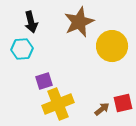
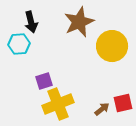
cyan hexagon: moved 3 px left, 5 px up
